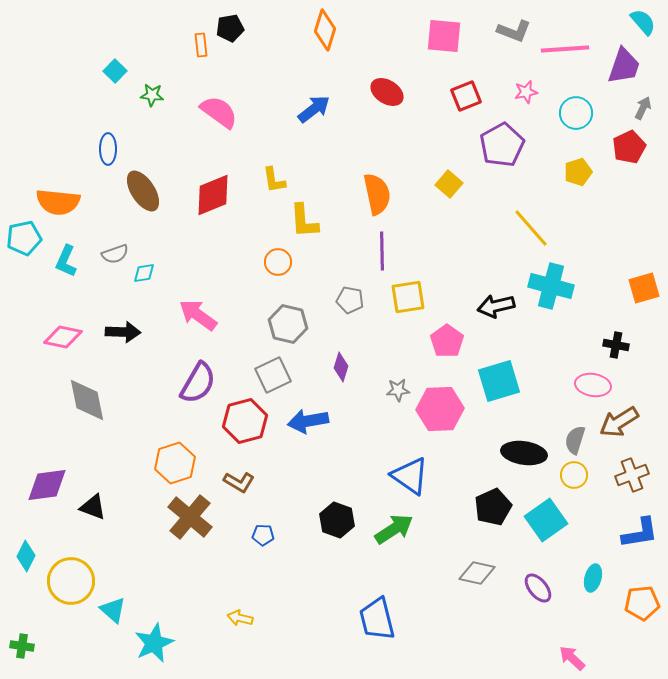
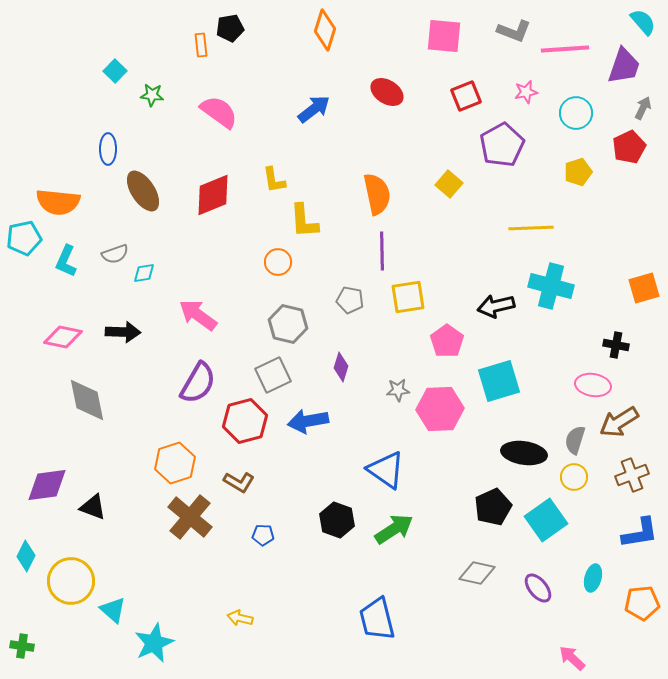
yellow line at (531, 228): rotated 51 degrees counterclockwise
yellow circle at (574, 475): moved 2 px down
blue triangle at (410, 476): moved 24 px left, 6 px up
